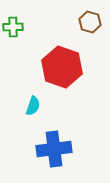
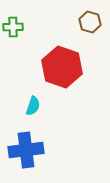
blue cross: moved 28 px left, 1 px down
